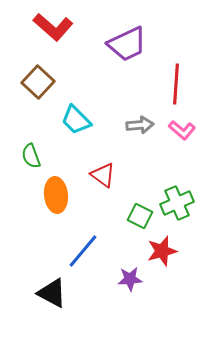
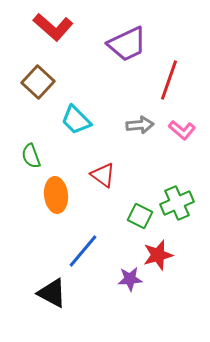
red line: moved 7 px left, 4 px up; rotated 15 degrees clockwise
red star: moved 4 px left, 4 px down
